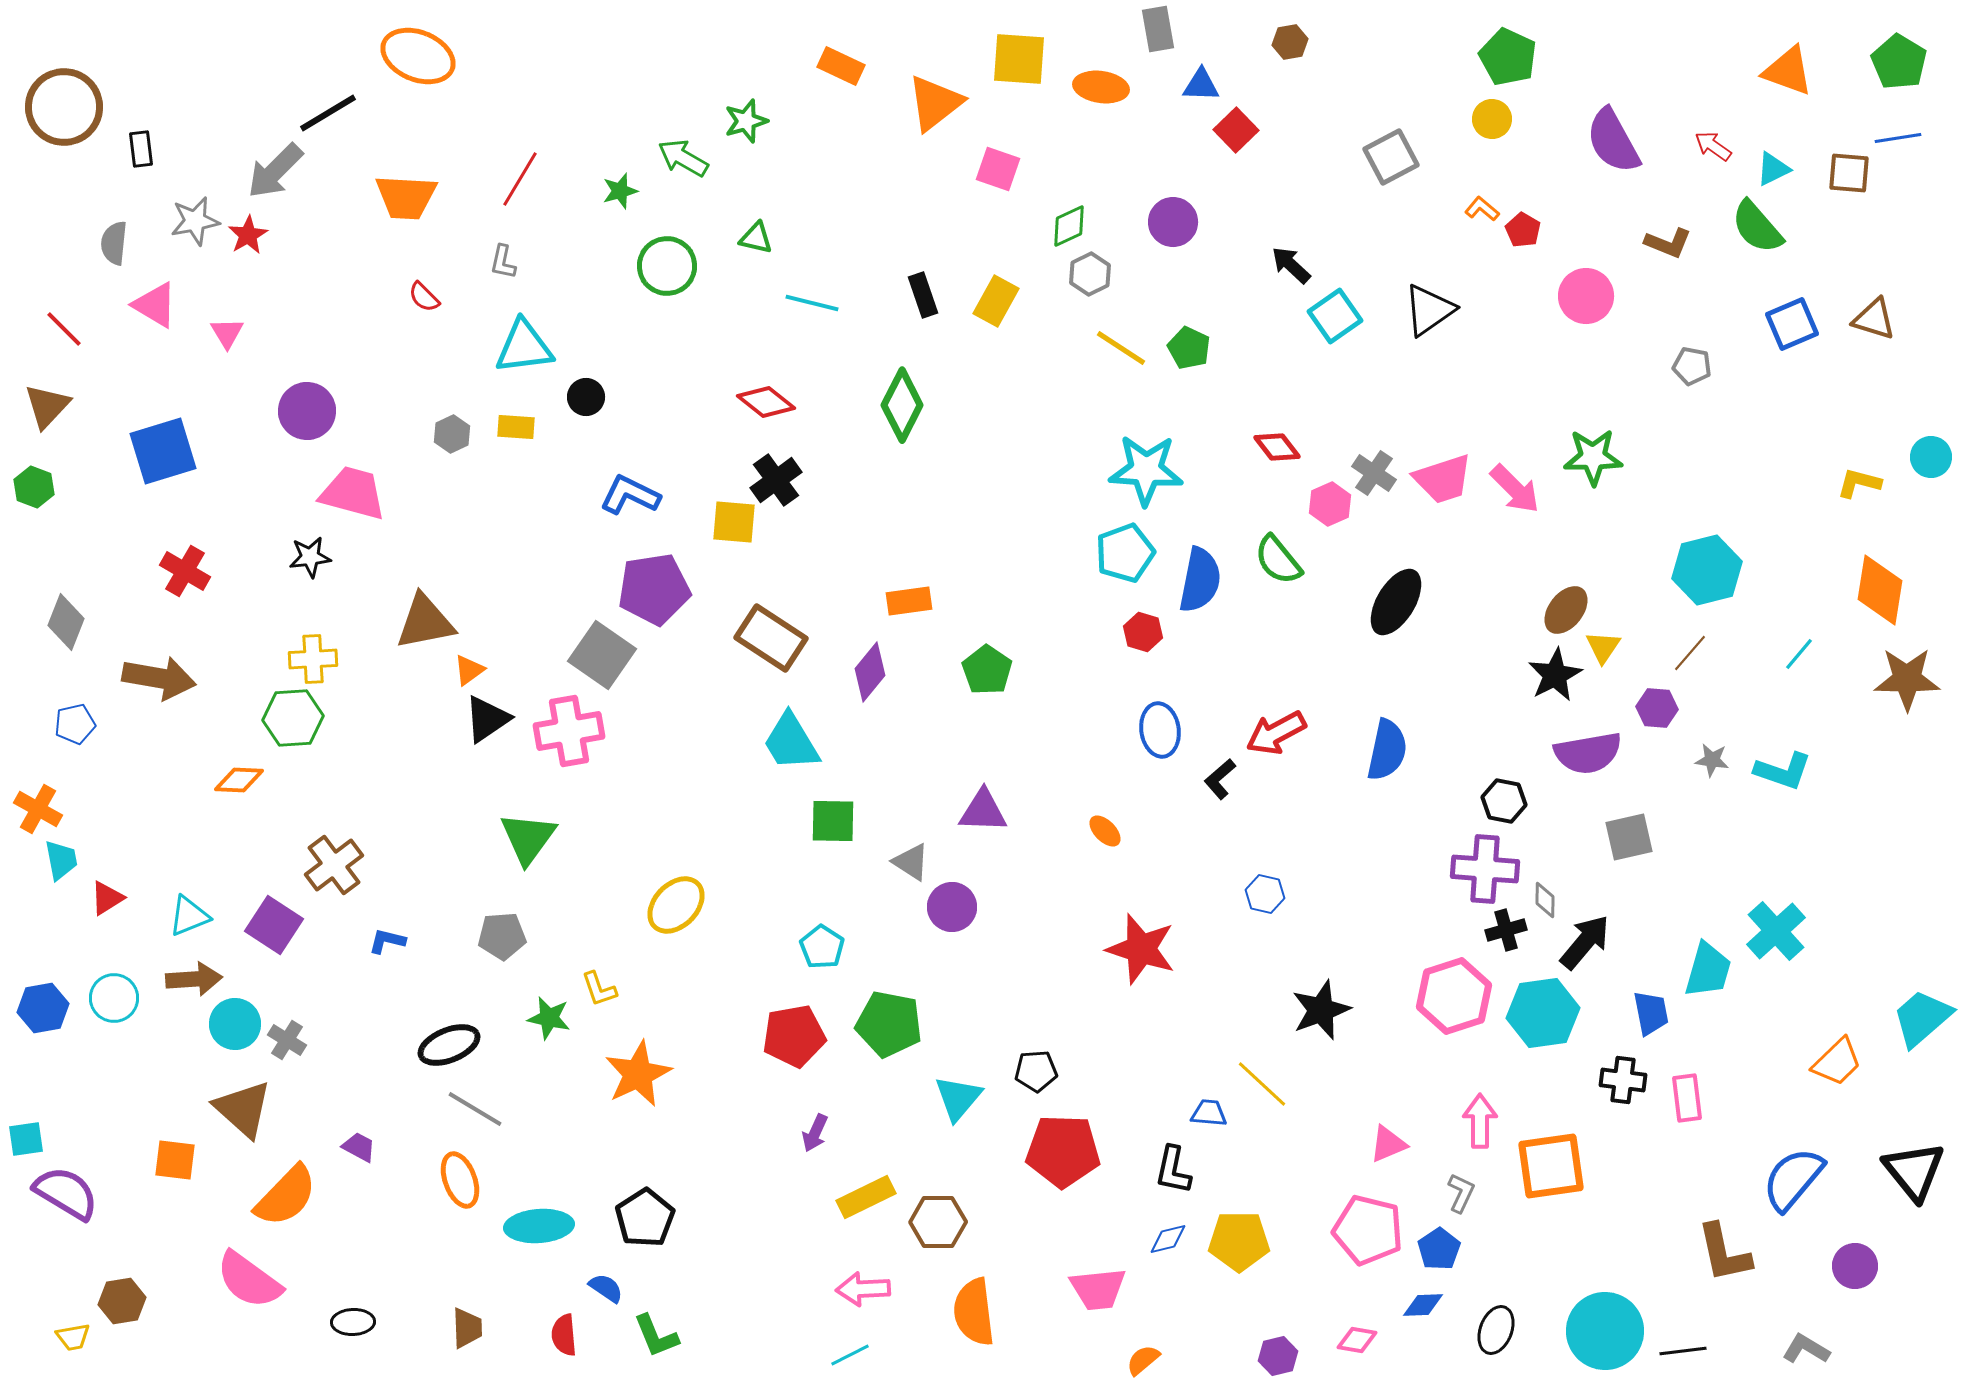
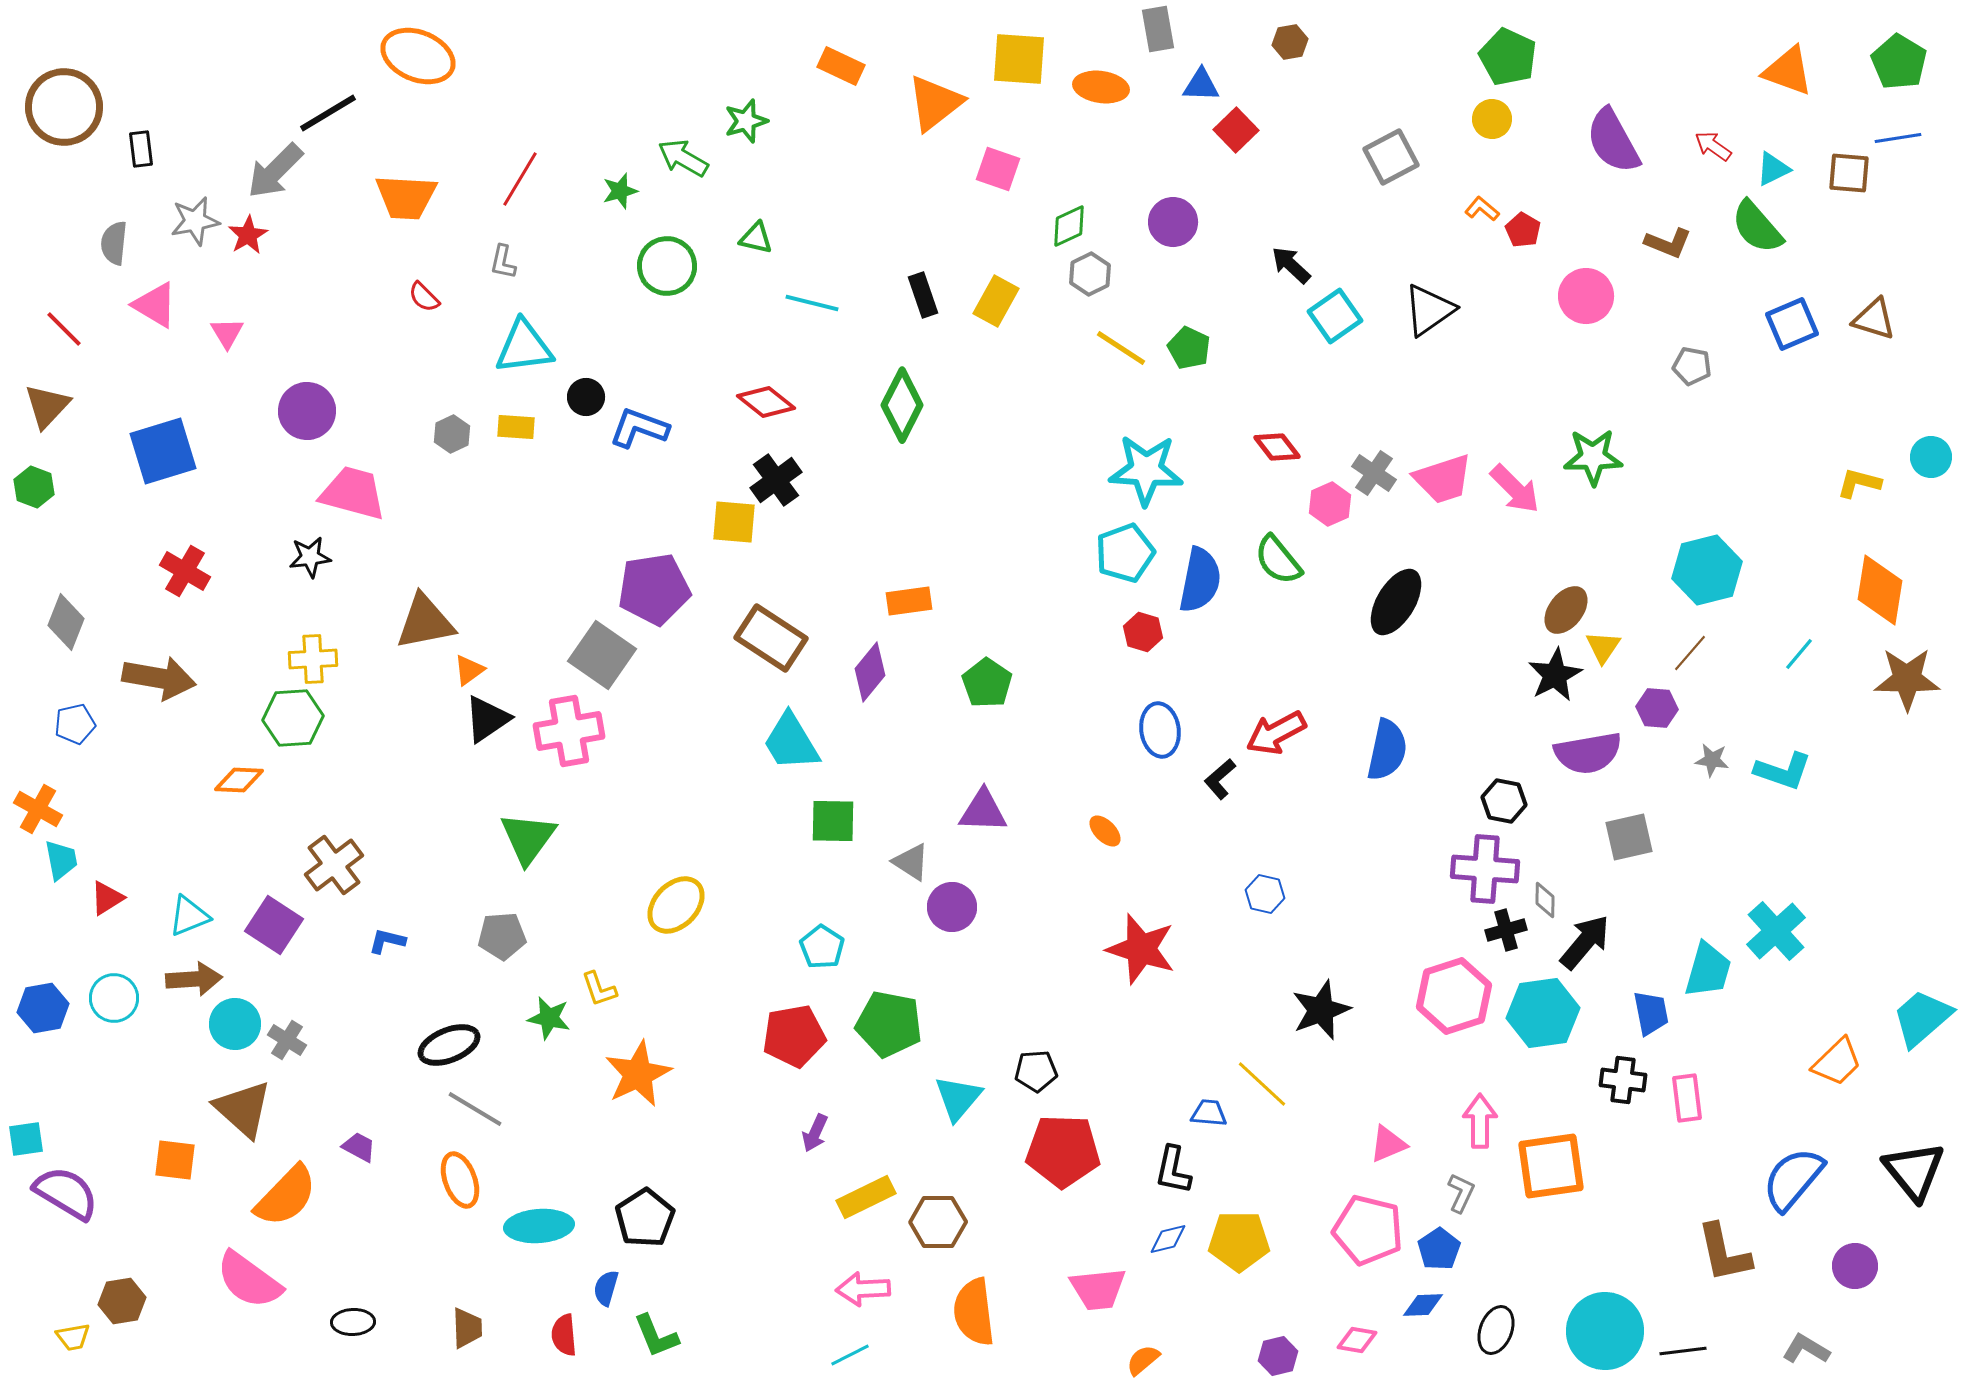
blue L-shape at (630, 495): moved 9 px right, 67 px up; rotated 6 degrees counterclockwise
green pentagon at (987, 670): moved 13 px down
blue semicircle at (606, 1288): rotated 108 degrees counterclockwise
